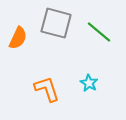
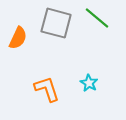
green line: moved 2 px left, 14 px up
